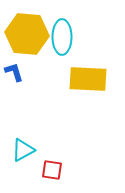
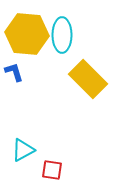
cyan ellipse: moved 2 px up
yellow rectangle: rotated 42 degrees clockwise
